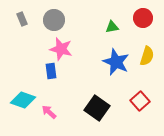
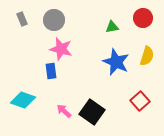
black square: moved 5 px left, 4 px down
pink arrow: moved 15 px right, 1 px up
